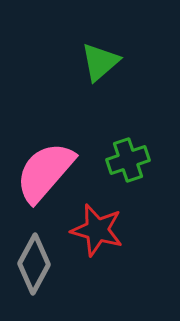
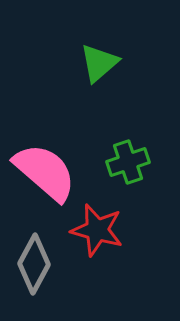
green triangle: moved 1 px left, 1 px down
green cross: moved 2 px down
pink semicircle: rotated 90 degrees clockwise
